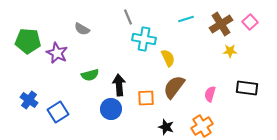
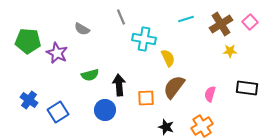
gray line: moved 7 px left
blue circle: moved 6 px left, 1 px down
